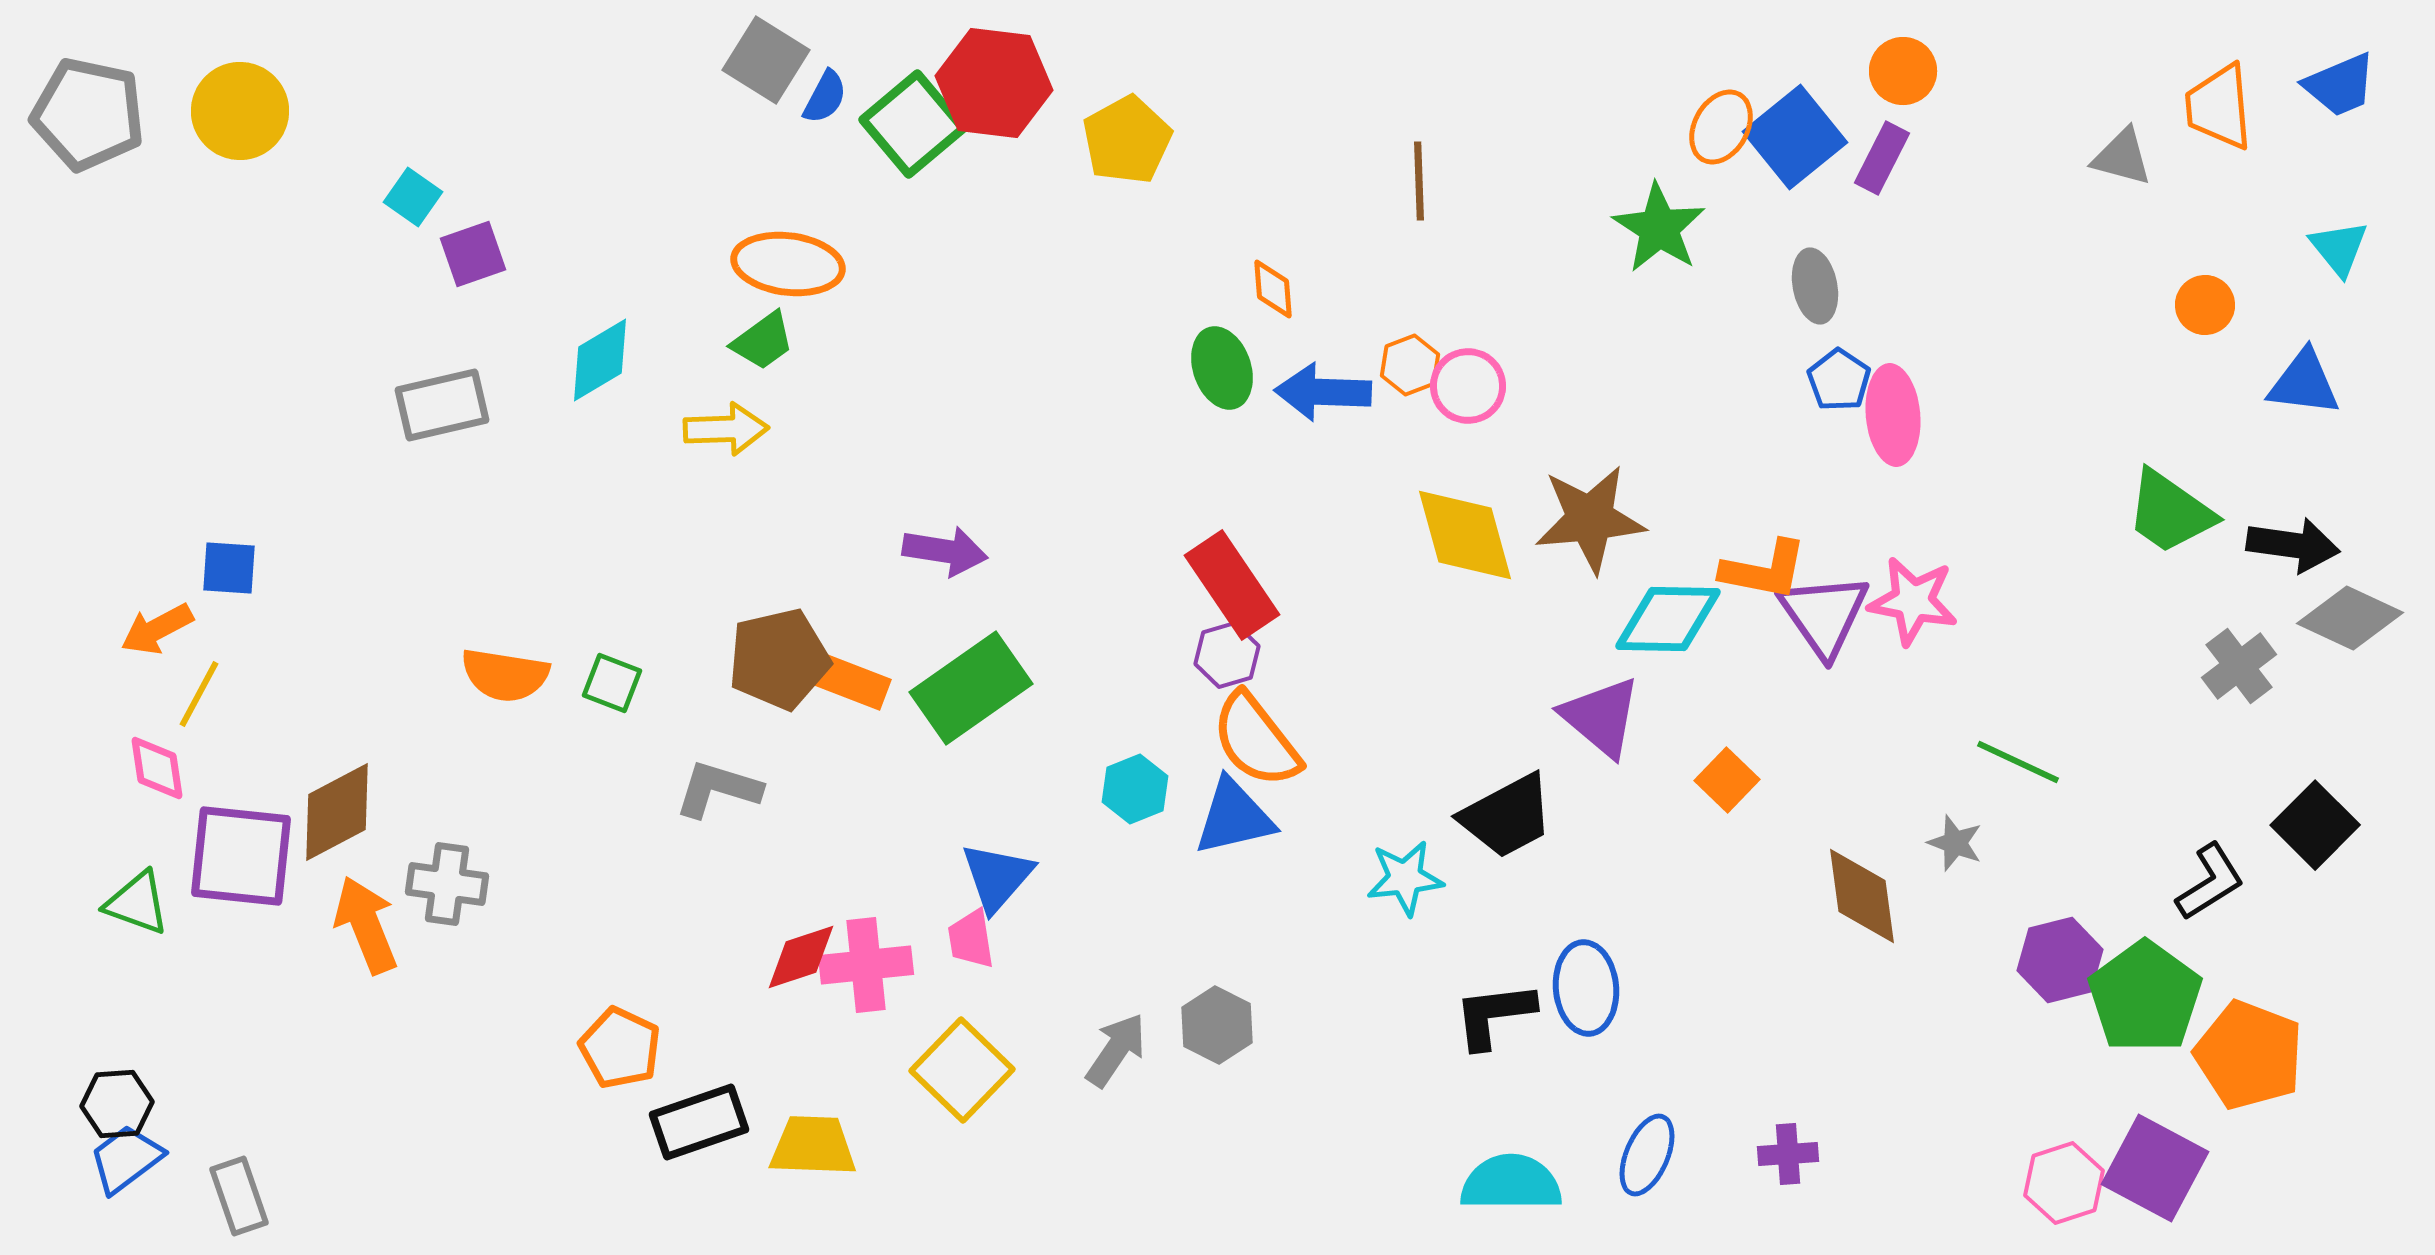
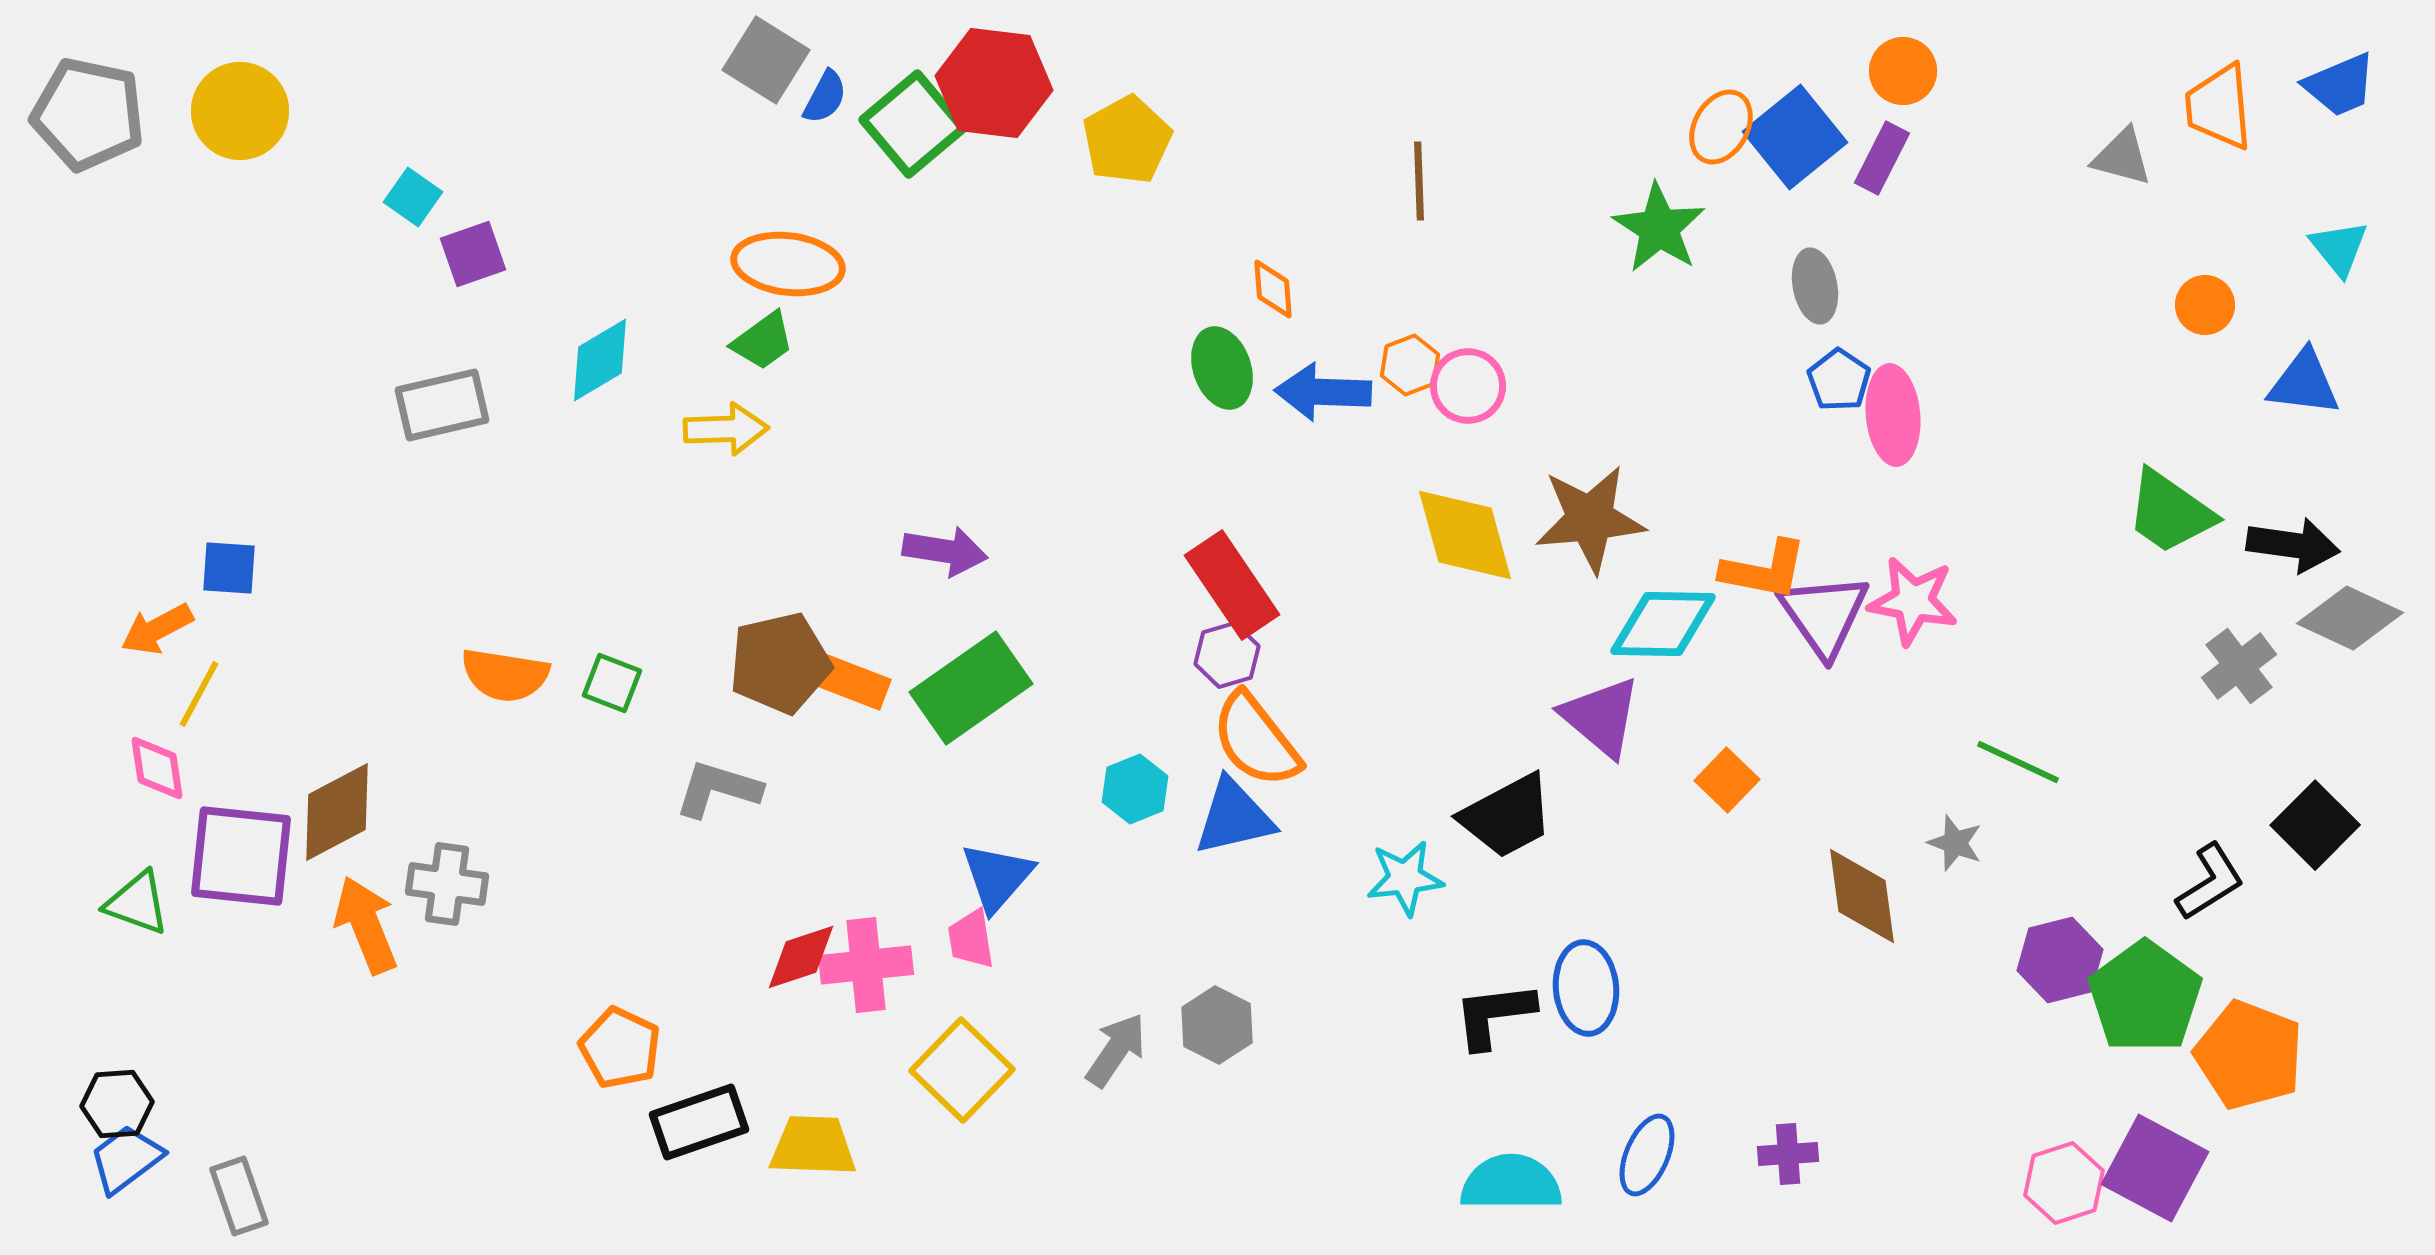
cyan diamond at (1668, 619): moved 5 px left, 5 px down
brown pentagon at (779, 659): moved 1 px right, 4 px down
